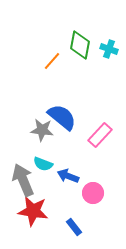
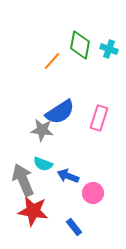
blue semicircle: moved 2 px left, 5 px up; rotated 108 degrees clockwise
pink rectangle: moved 1 px left, 17 px up; rotated 25 degrees counterclockwise
